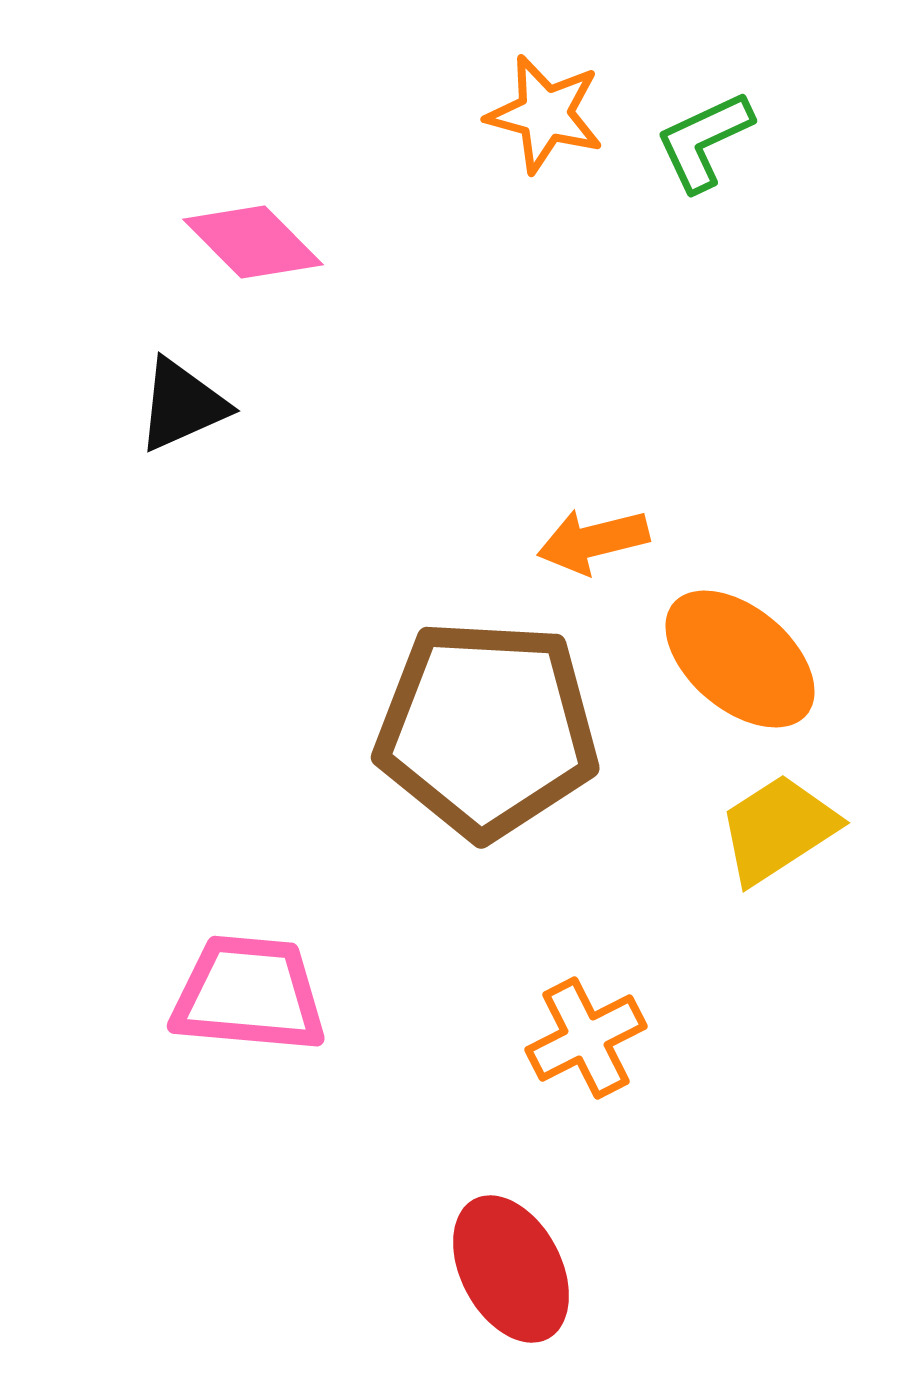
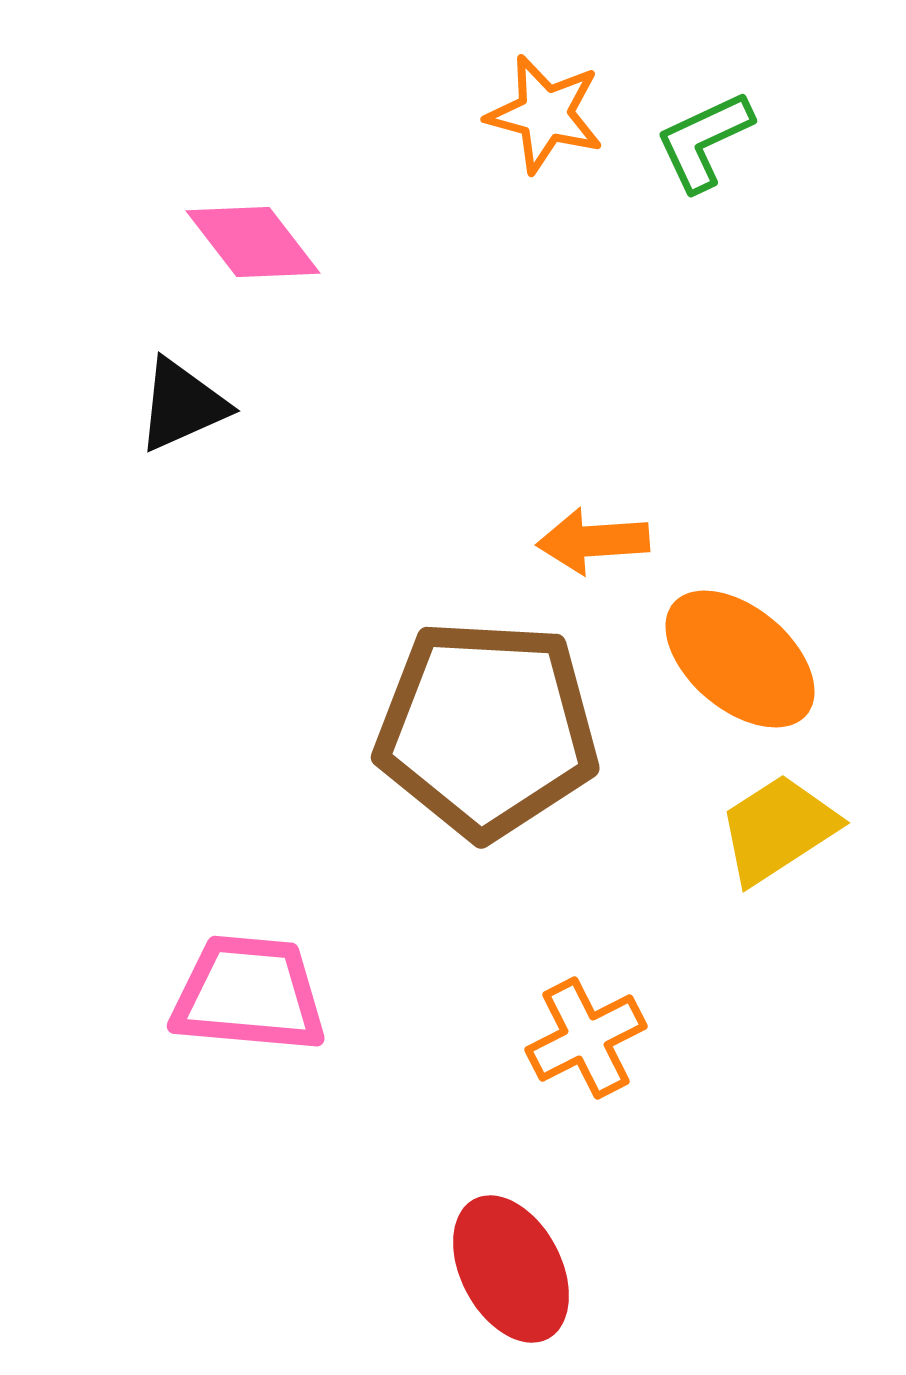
pink diamond: rotated 7 degrees clockwise
orange arrow: rotated 10 degrees clockwise
